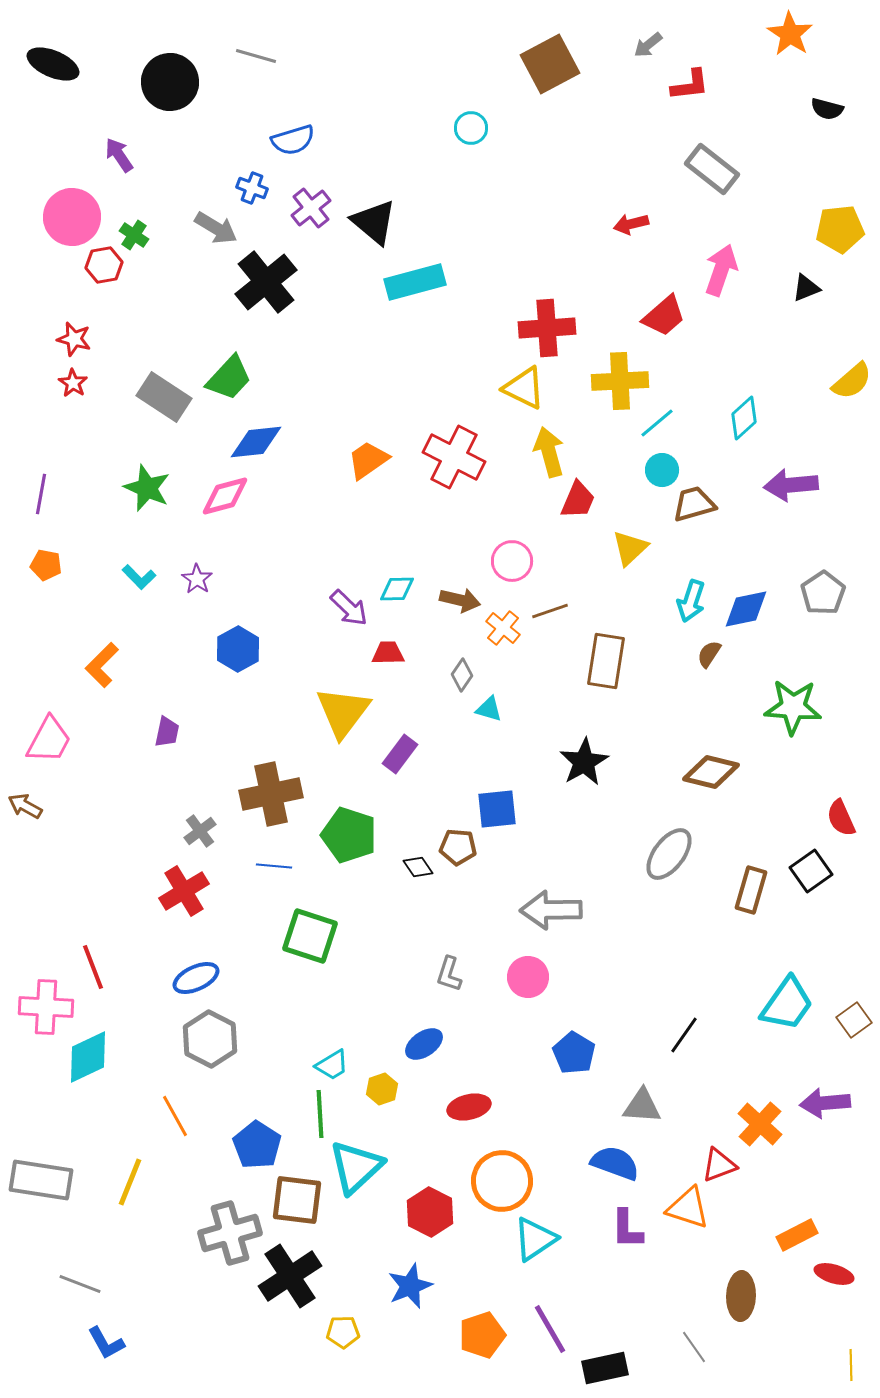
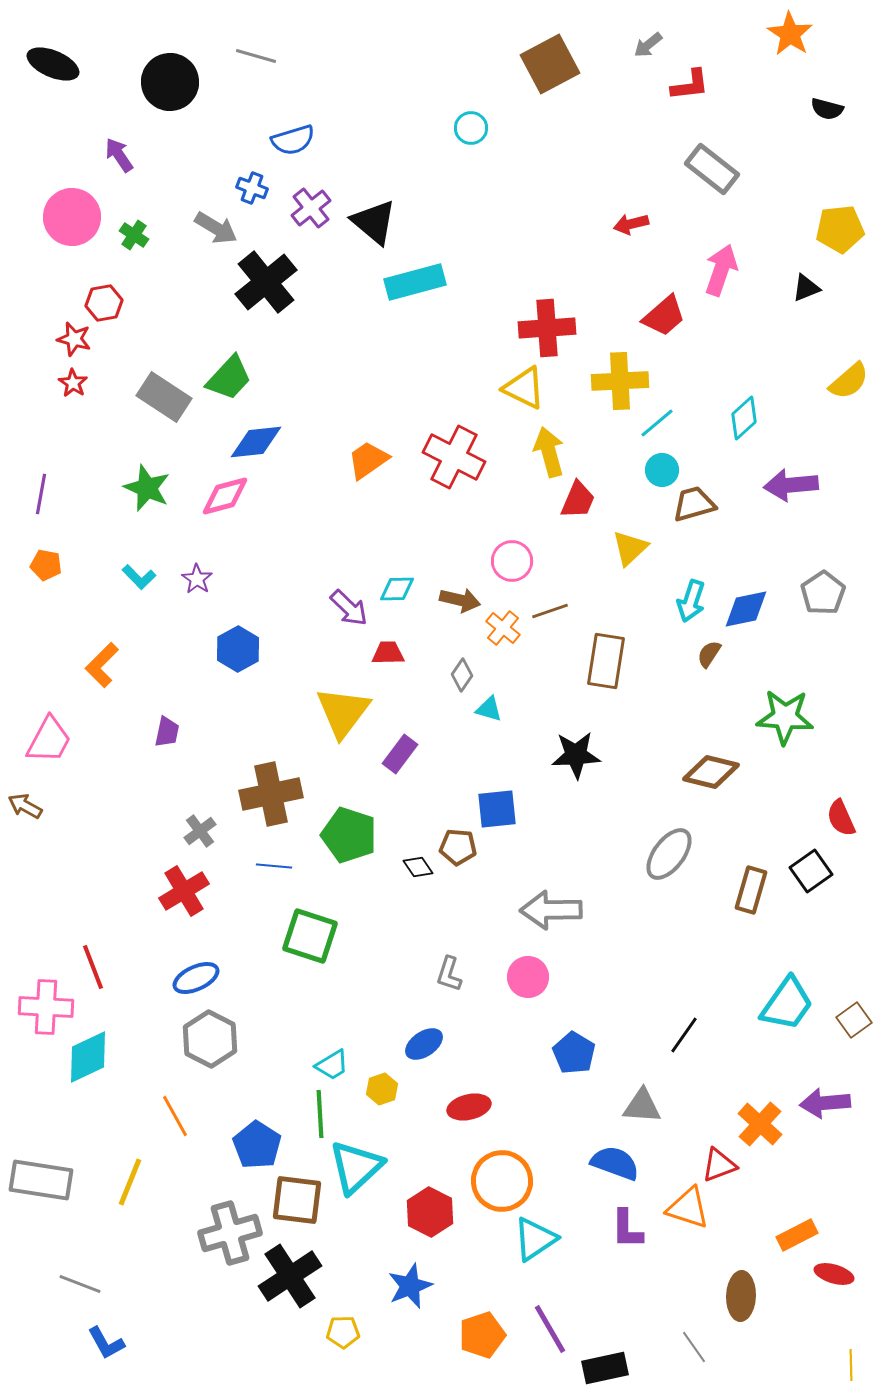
red hexagon at (104, 265): moved 38 px down
yellow semicircle at (852, 381): moved 3 px left
green star at (793, 707): moved 8 px left, 10 px down
black star at (584, 762): moved 8 px left, 7 px up; rotated 27 degrees clockwise
